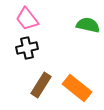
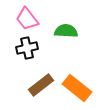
green semicircle: moved 22 px left, 6 px down; rotated 10 degrees counterclockwise
brown rectangle: rotated 20 degrees clockwise
